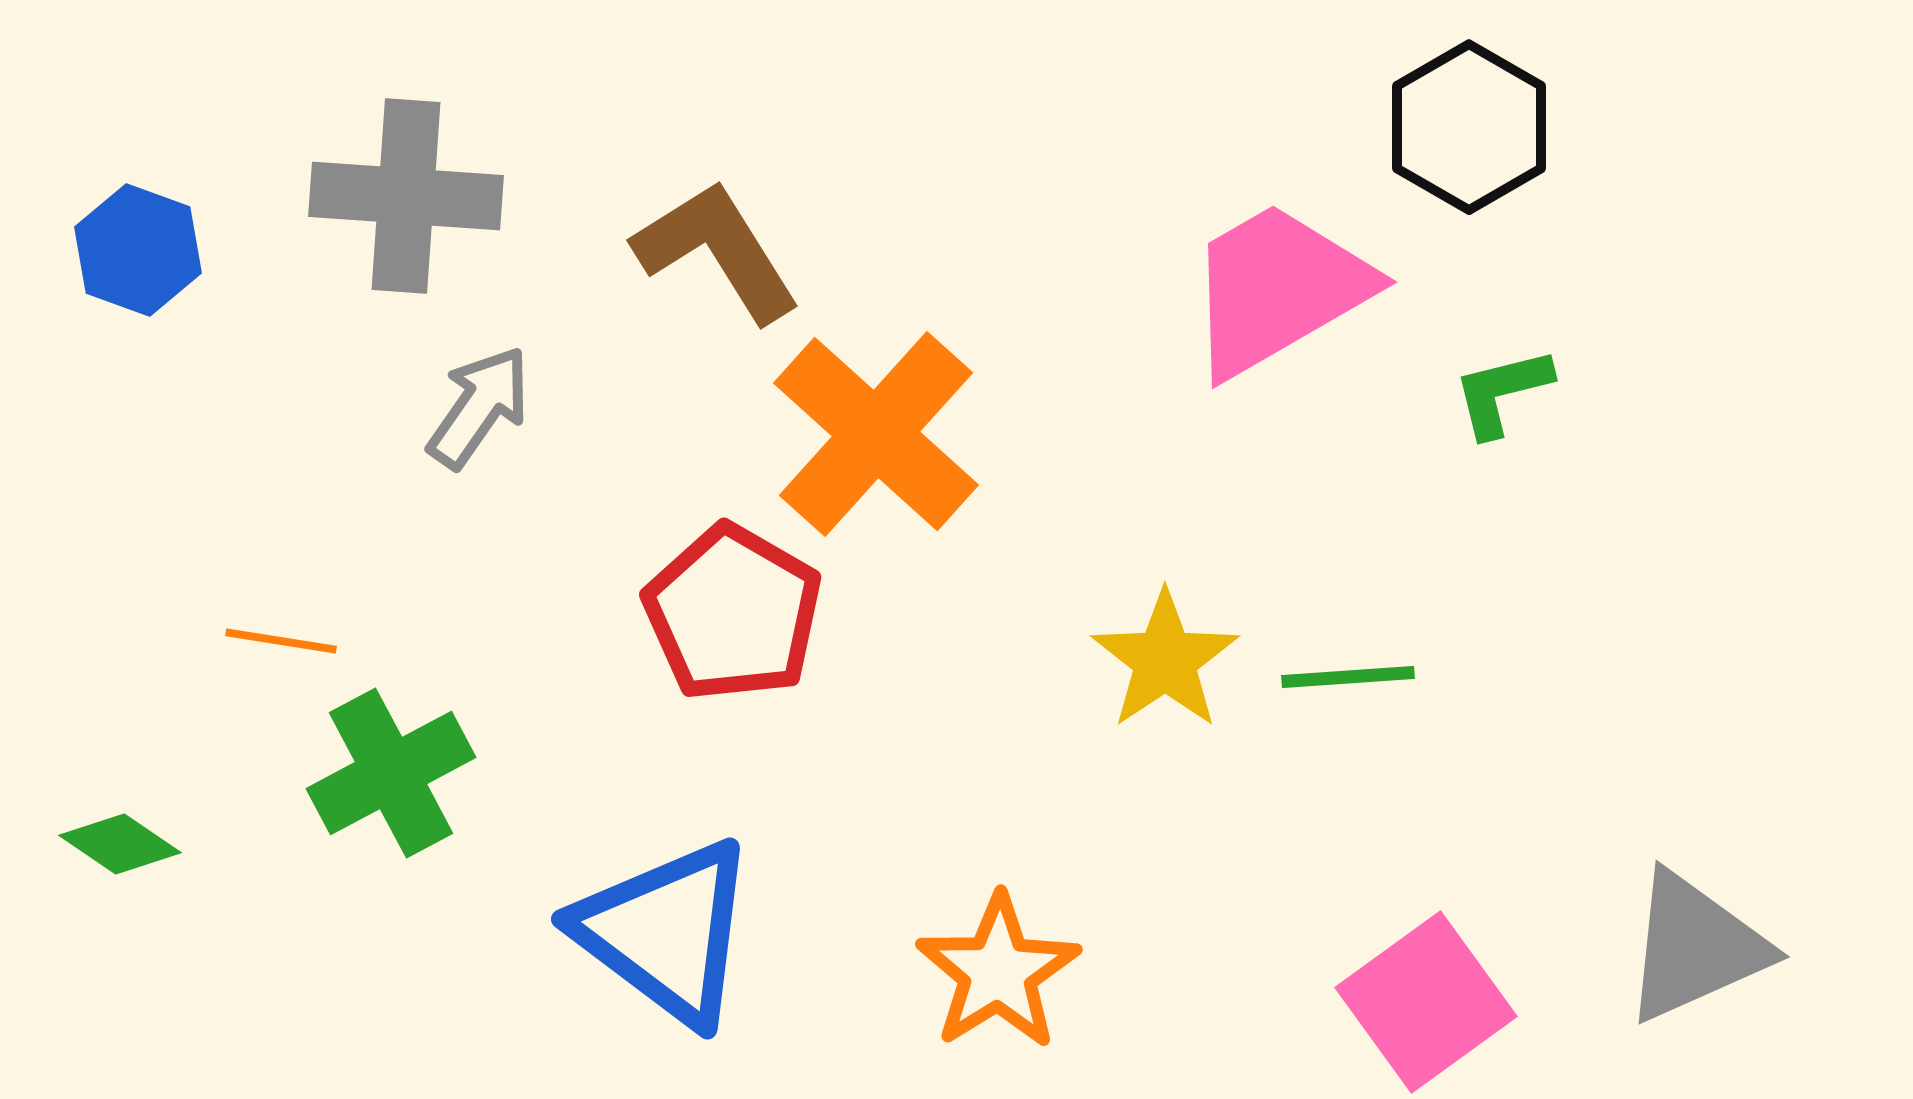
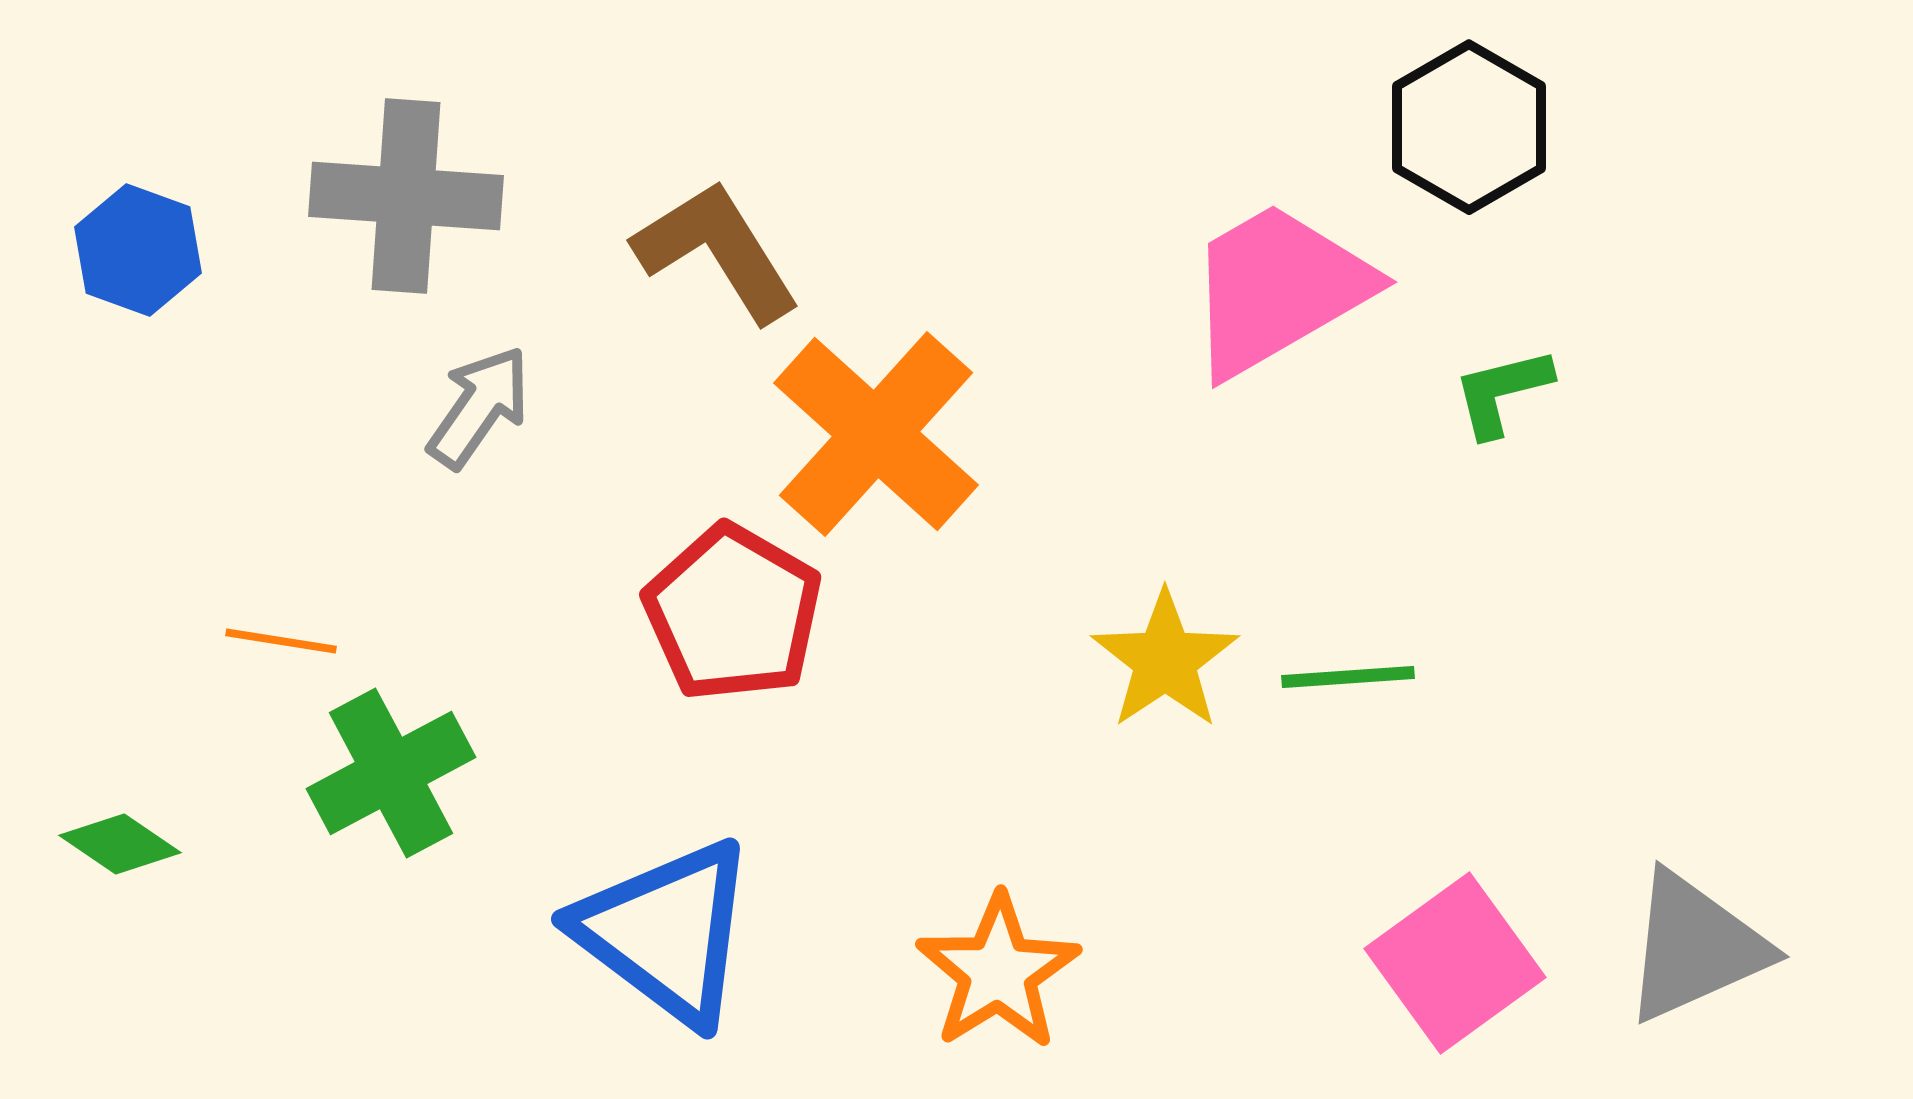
pink square: moved 29 px right, 39 px up
